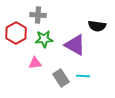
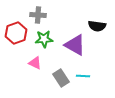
red hexagon: rotated 10 degrees clockwise
pink triangle: rotated 32 degrees clockwise
